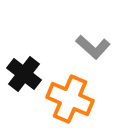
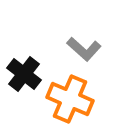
gray L-shape: moved 9 px left, 2 px down
